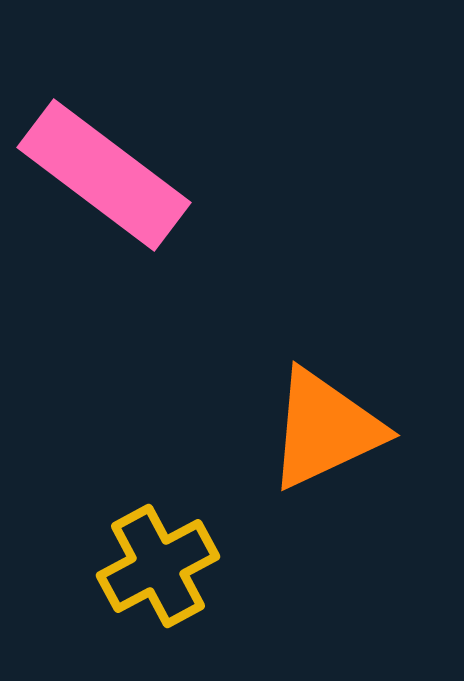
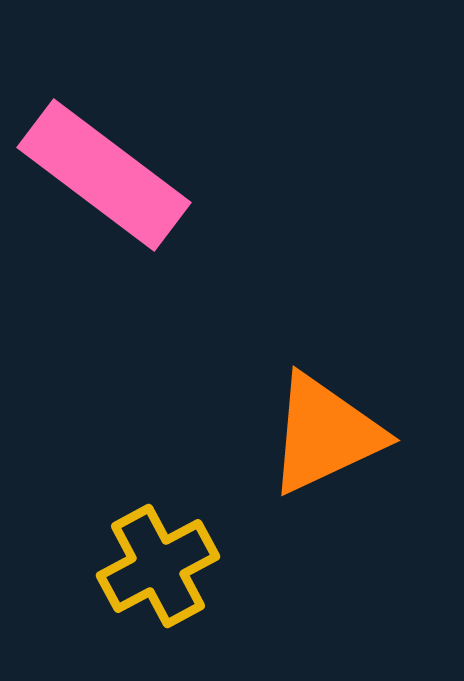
orange triangle: moved 5 px down
